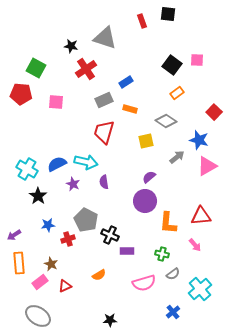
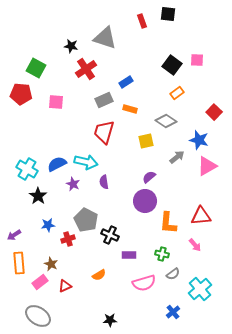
purple rectangle at (127, 251): moved 2 px right, 4 px down
